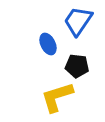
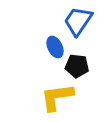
blue ellipse: moved 7 px right, 3 px down
yellow L-shape: rotated 9 degrees clockwise
